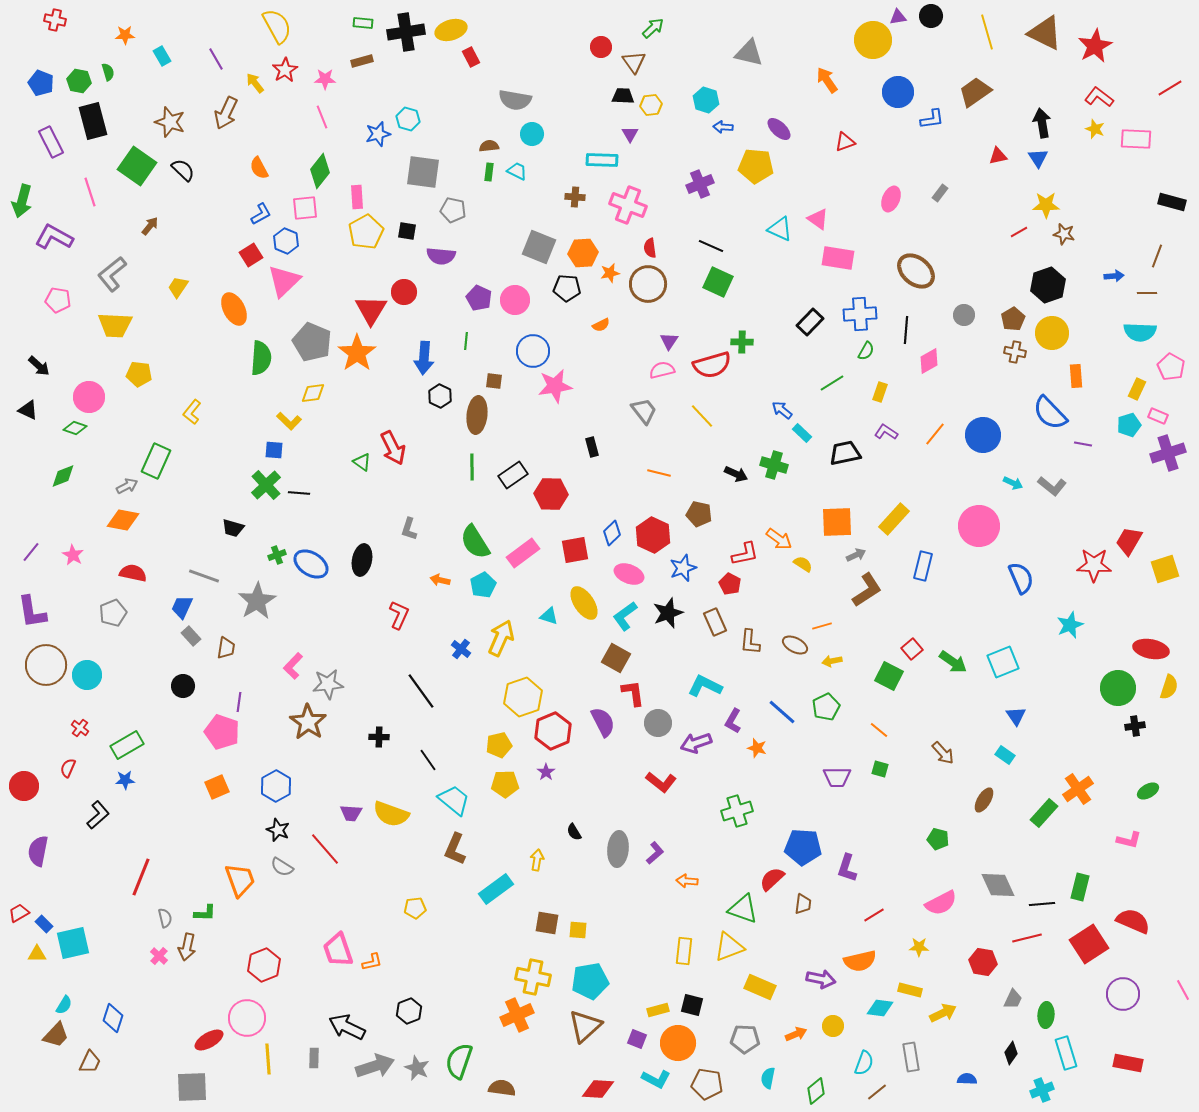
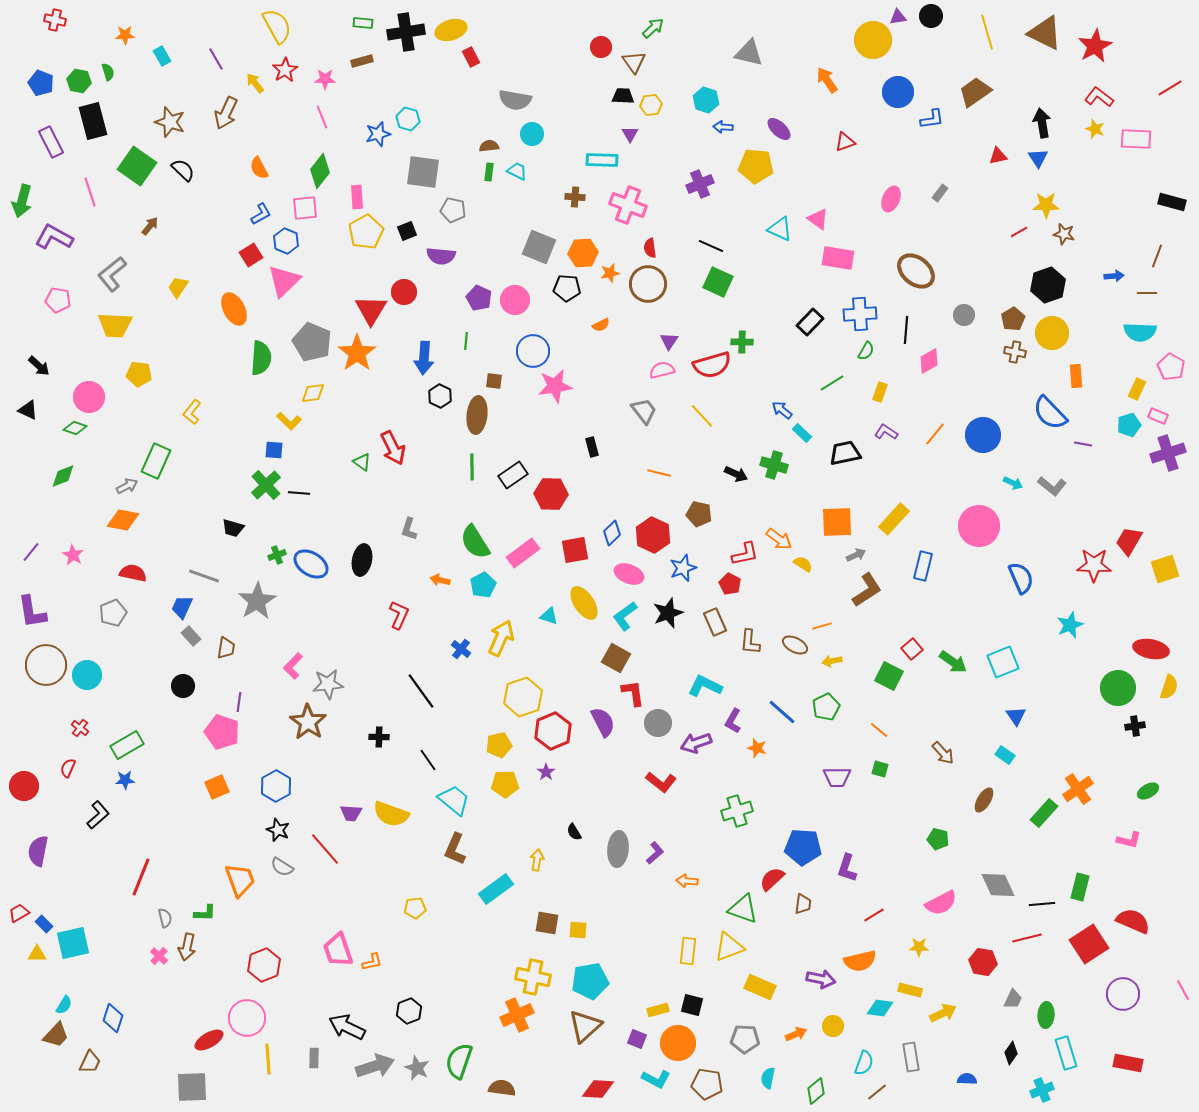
black square at (407, 231): rotated 30 degrees counterclockwise
yellow rectangle at (684, 951): moved 4 px right
